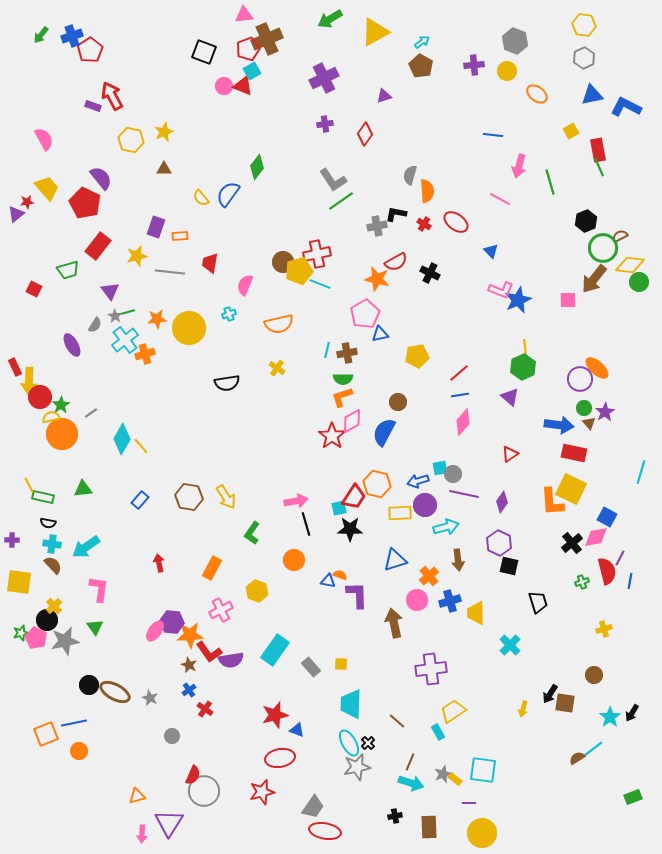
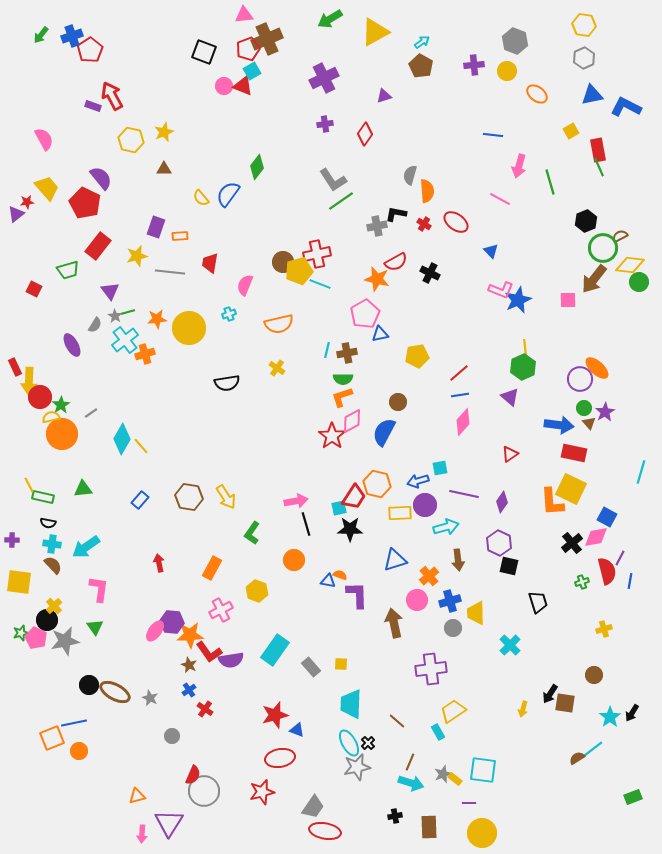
gray circle at (453, 474): moved 154 px down
orange square at (46, 734): moved 6 px right, 4 px down
